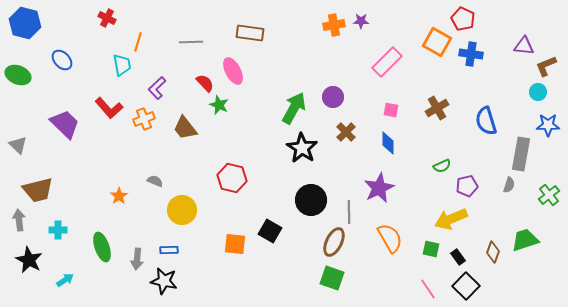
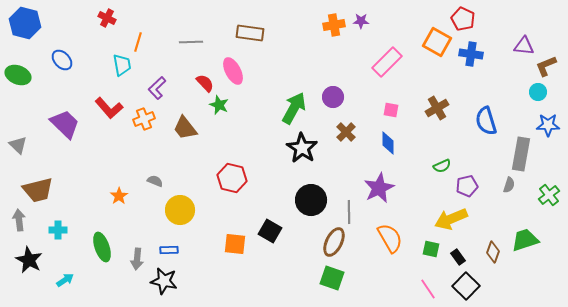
yellow circle at (182, 210): moved 2 px left
